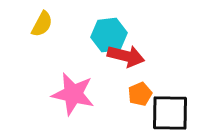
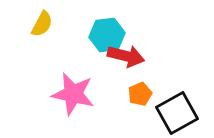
cyan hexagon: moved 2 px left
black square: moved 7 px right; rotated 30 degrees counterclockwise
